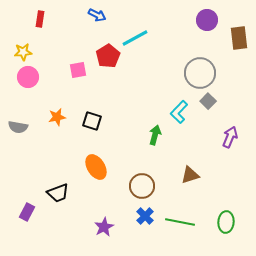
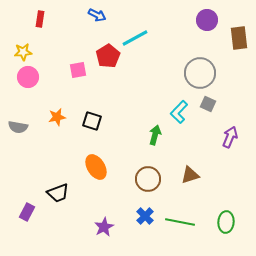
gray square: moved 3 px down; rotated 21 degrees counterclockwise
brown circle: moved 6 px right, 7 px up
